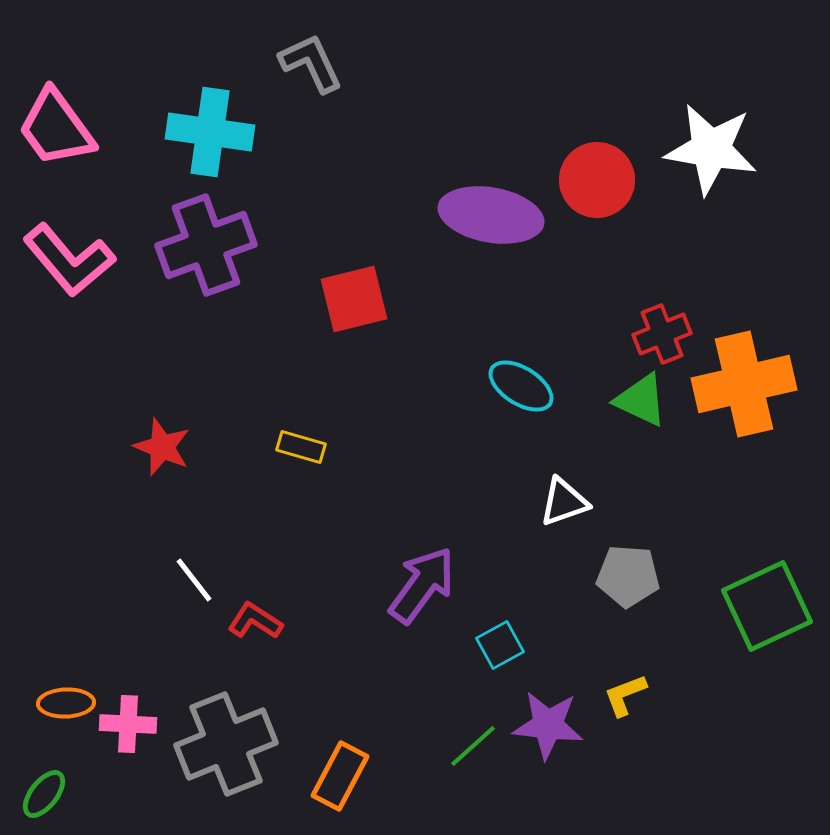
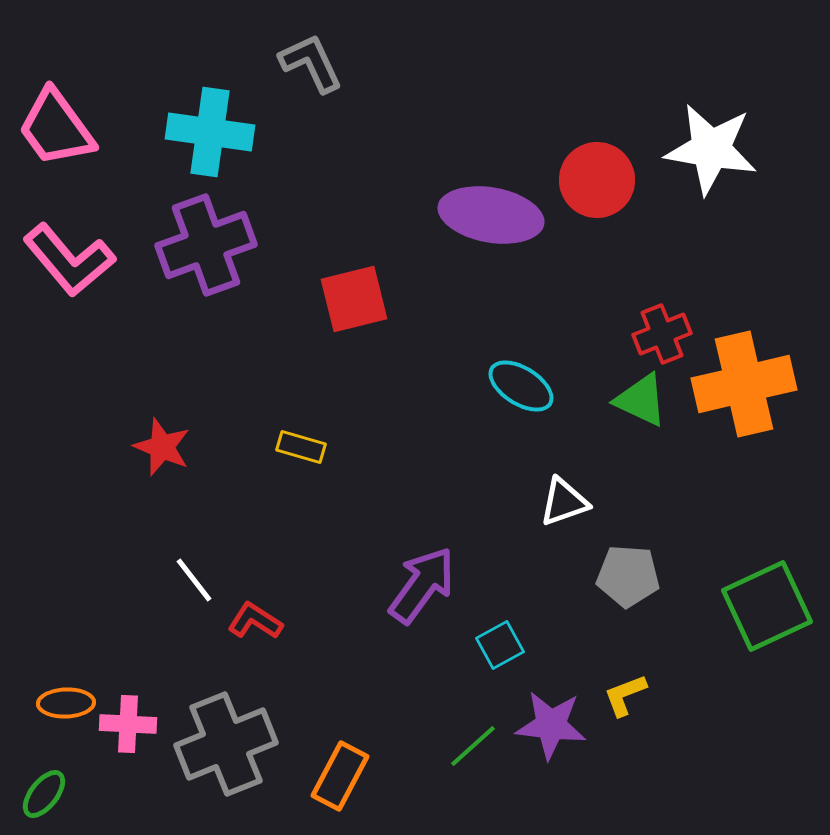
purple star: moved 3 px right
